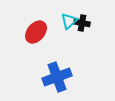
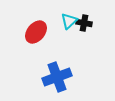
black cross: moved 2 px right
